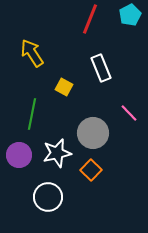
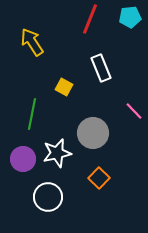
cyan pentagon: moved 2 px down; rotated 20 degrees clockwise
yellow arrow: moved 11 px up
pink line: moved 5 px right, 2 px up
purple circle: moved 4 px right, 4 px down
orange square: moved 8 px right, 8 px down
